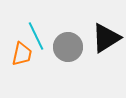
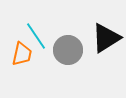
cyan line: rotated 8 degrees counterclockwise
gray circle: moved 3 px down
